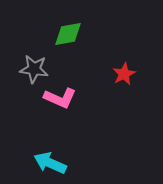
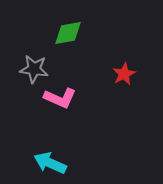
green diamond: moved 1 px up
